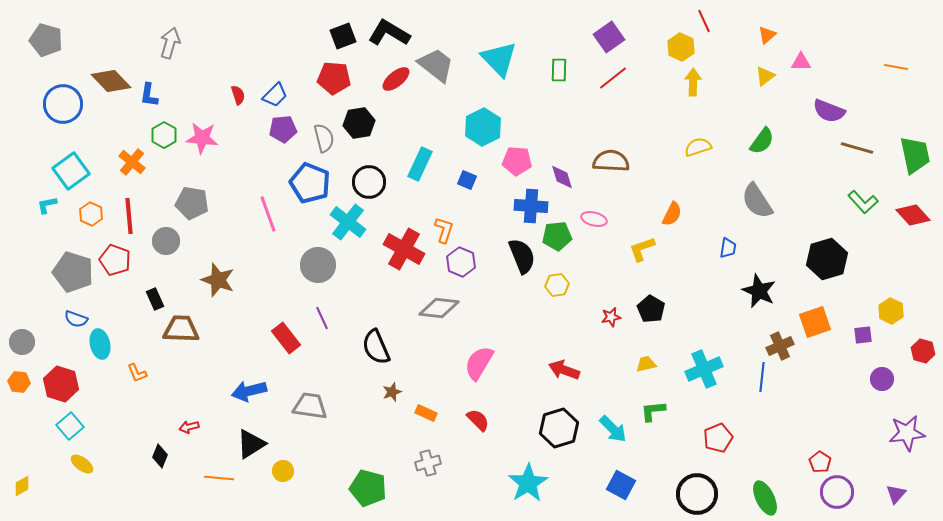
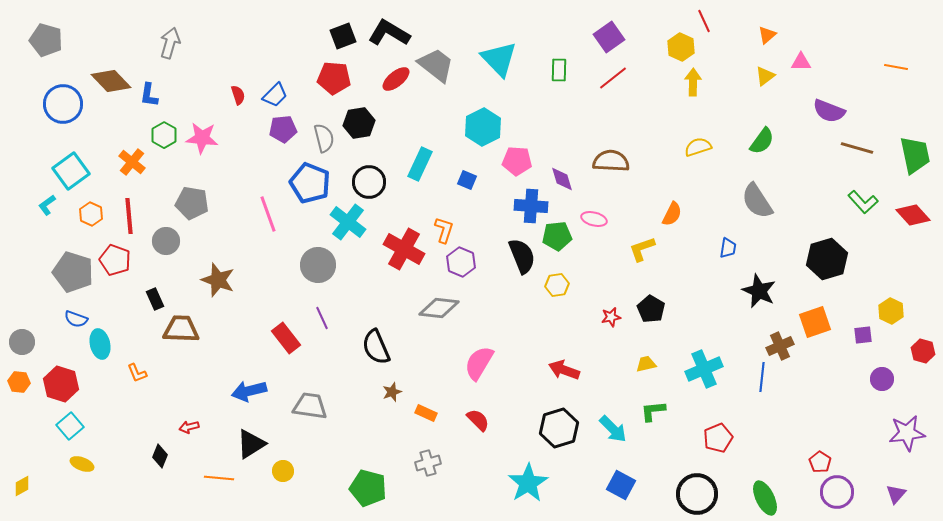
purple diamond at (562, 177): moved 2 px down
cyan L-shape at (47, 205): rotated 25 degrees counterclockwise
yellow ellipse at (82, 464): rotated 15 degrees counterclockwise
